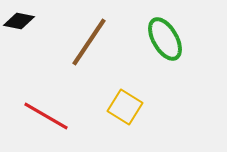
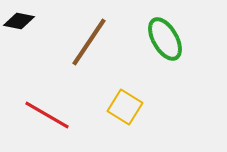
red line: moved 1 px right, 1 px up
